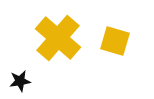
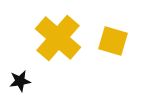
yellow square: moved 2 px left
